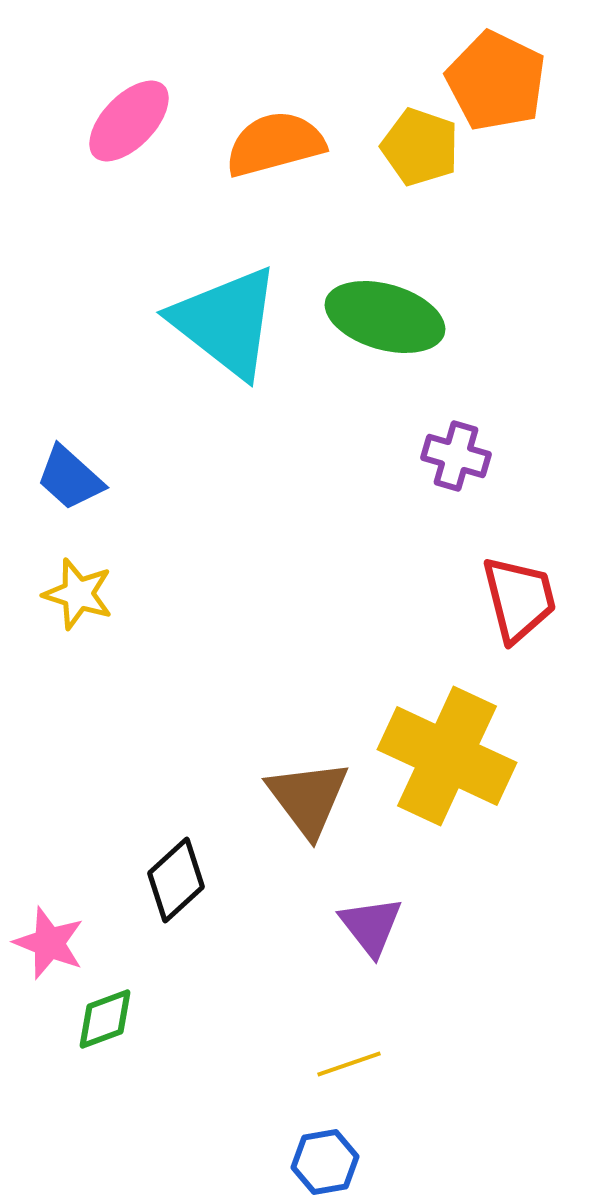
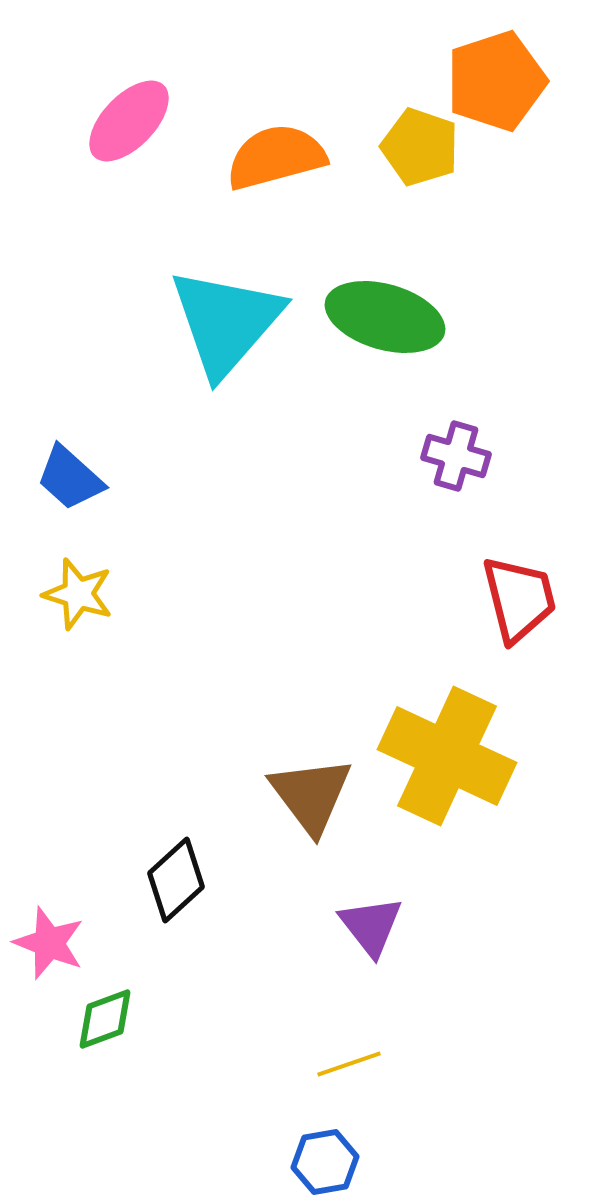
orange pentagon: rotated 28 degrees clockwise
orange semicircle: moved 1 px right, 13 px down
cyan triangle: rotated 33 degrees clockwise
brown triangle: moved 3 px right, 3 px up
